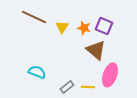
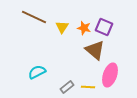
purple square: moved 1 px down
brown triangle: moved 1 px left
cyan semicircle: rotated 48 degrees counterclockwise
